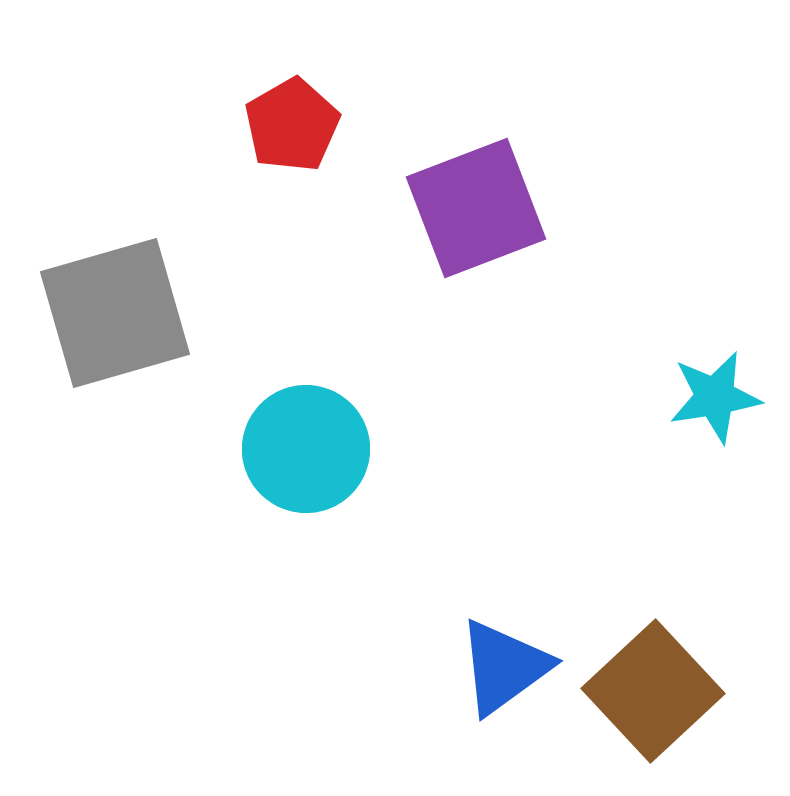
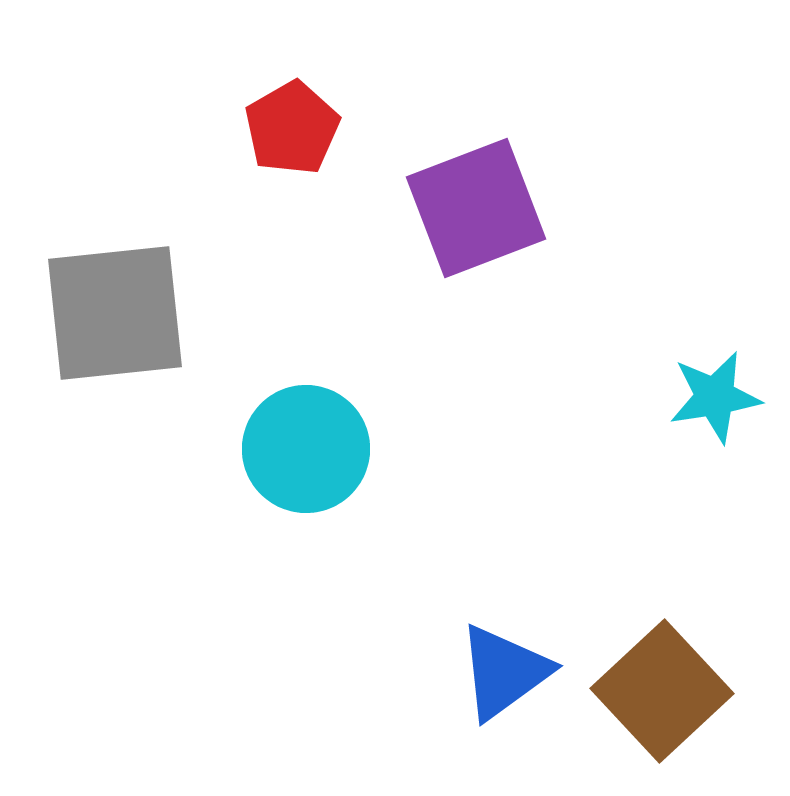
red pentagon: moved 3 px down
gray square: rotated 10 degrees clockwise
blue triangle: moved 5 px down
brown square: moved 9 px right
